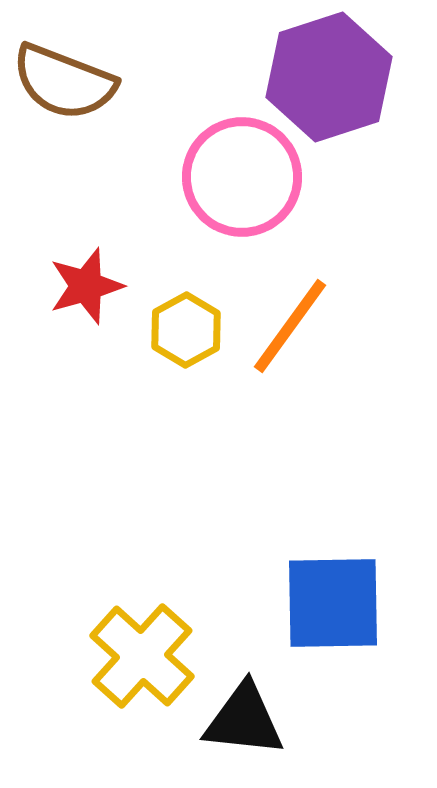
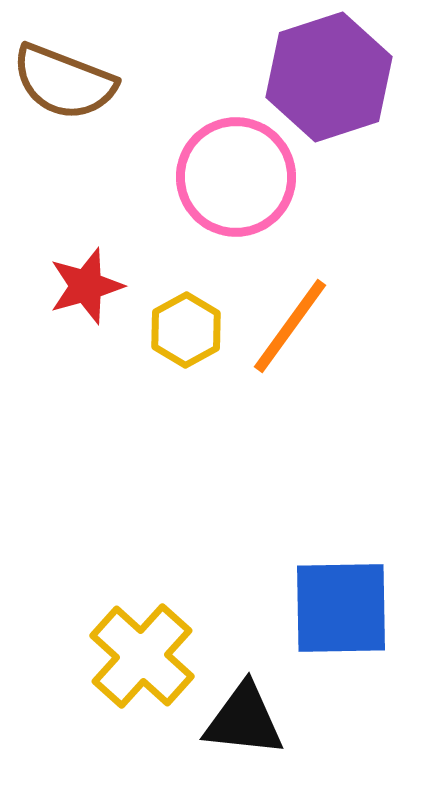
pink circle: moved 6 px left
blue square: moved 8 px right, 5 px down
